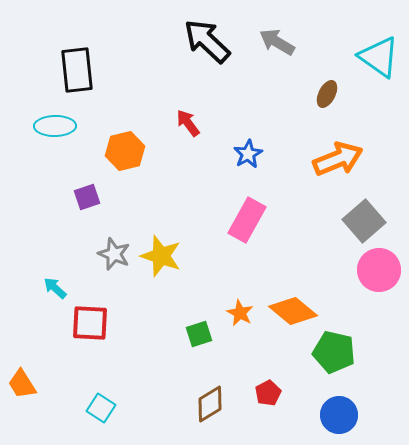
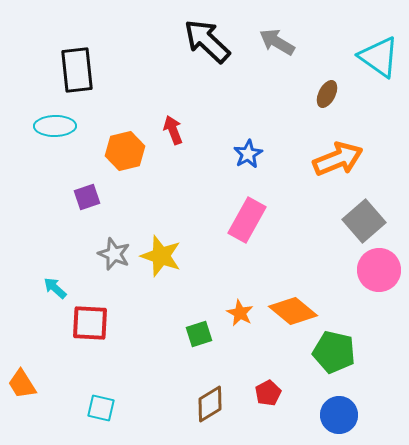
red arrow: moved 15 px left, 7 px down; rotated 16 degrees clockwise
cyan square: rotated 20 degrees counterclockwise
